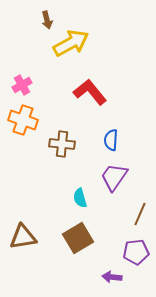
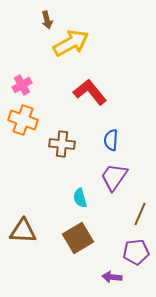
brown triangle: moved 6 px up; rotated 12 degrees clockwise
